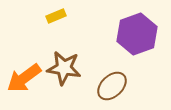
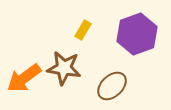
yellow rectangle: moved 27 px right, 14 px down; rotated 36 degrees counterclockwise
